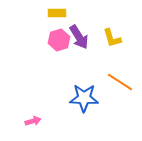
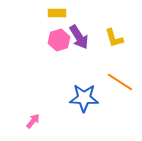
yellow L-shape: moved 2 px right
pink arrow: rotated 35 degrees counterclockwise
